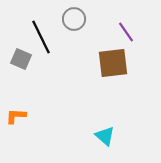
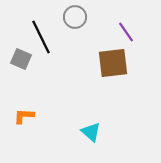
gray circle: moved 1 px right, 2 px up
orange L-shape: moved 8 px right
cyan triangle: moved 14 px left, 4 px up
